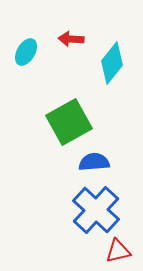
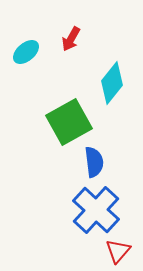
red arrow: rotated 65 degrees counterclockwise
cyan ellipse: rotated 20 degrees clockwise
cyan diamond: moved 20 px down
blue semicircle: rotated 88 degrees clockwise
red triangle: rotated 36 degrees counterclockwise
